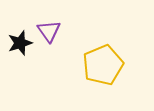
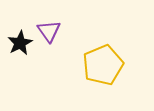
black star: rotated 10 degrees counterclockwise
